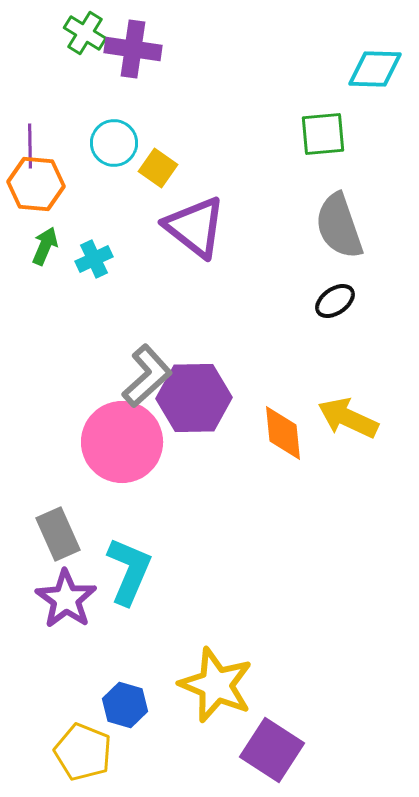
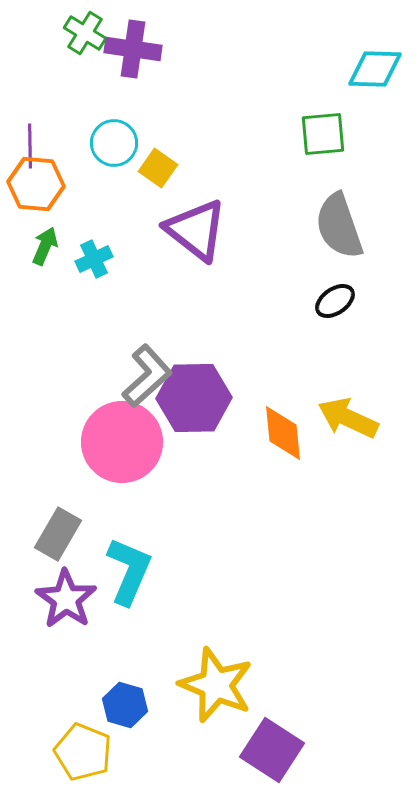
purple triangle: moved 1 px right, 3 px down
gray rectangle: rotated 54 degrees clockwise
